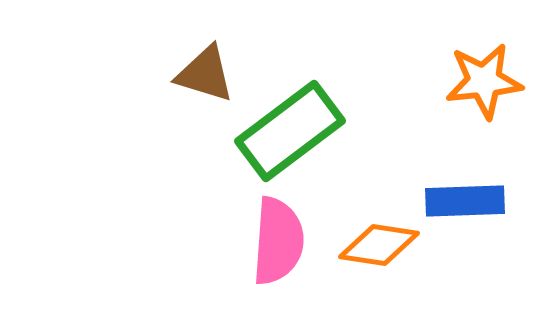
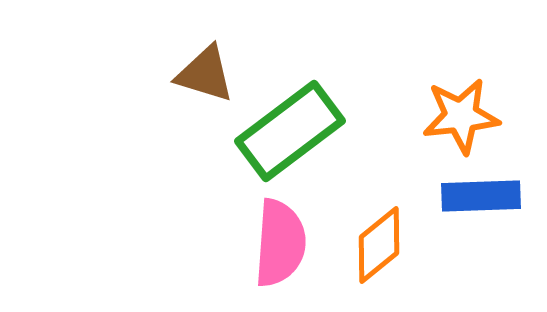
orange star: moved 23 px left, 35 px down
blue rectangle: moved 16 px right, 5 px up
pink semicircle: moved 2 px right, 2 px down
orange diamond: rotated 48 degrees counterclockwise
